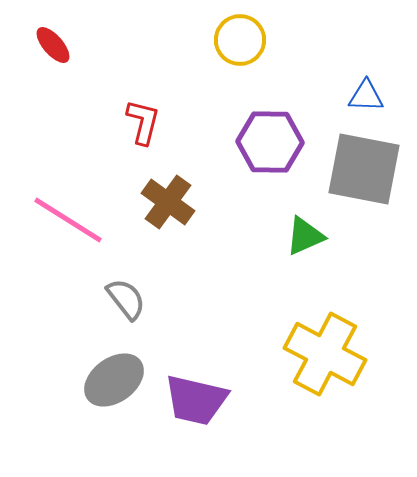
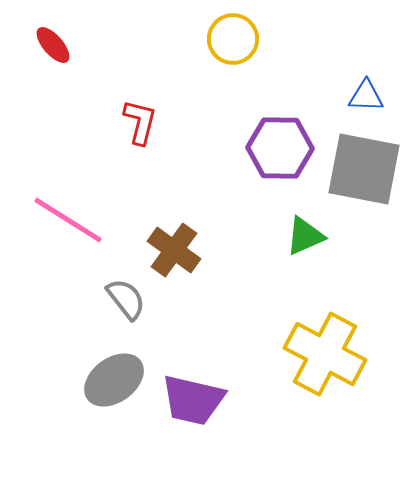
yellow circle: moved 7 px left, 1 px up
red L-shape: moved 3 px left
purple hexagon: moved 10 px right, 6 px down
brown cross: moved 6 px right, 48 px down
purple trapezoid: moved 3 px left
